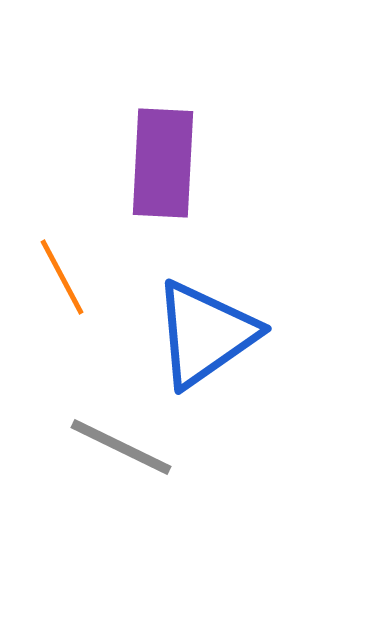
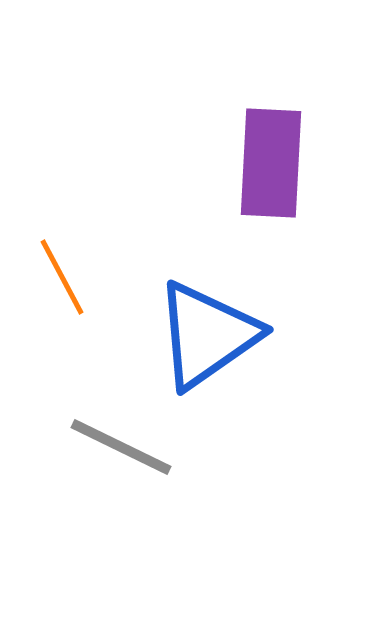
purple rectangle: moved 108 px right
blue triangle: moved 2 px right, 1 px down
